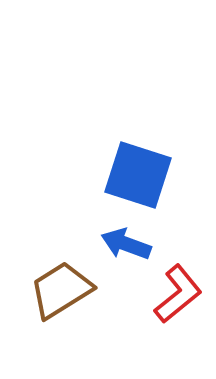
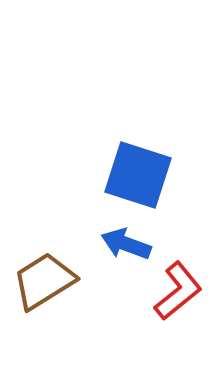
brown trapezoid: moved 17 px left, 9 px up
red L-shape: moved 3 px up
